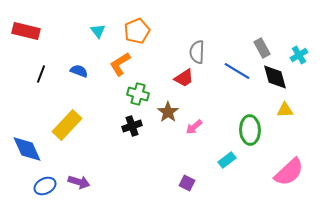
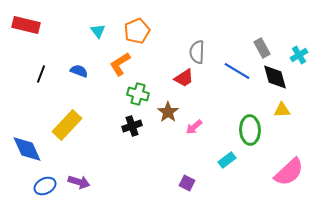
red rectangle: moved 6 px up
yellow triangle: moved 3 px left
